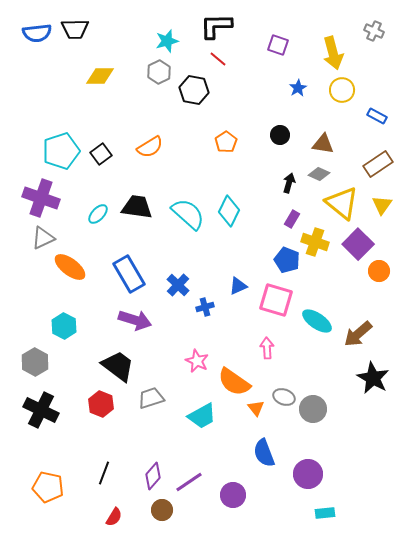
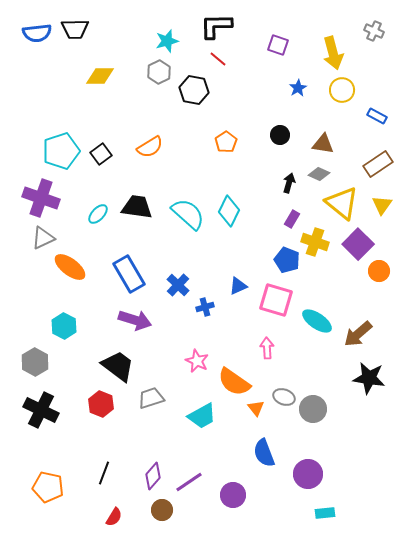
black star at (373, 378): moved 4 px left; rotated 20 degrees counterclockwise
